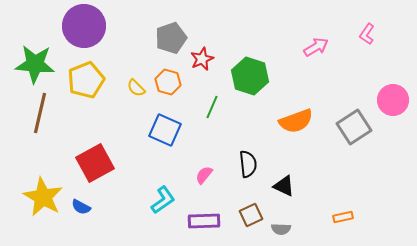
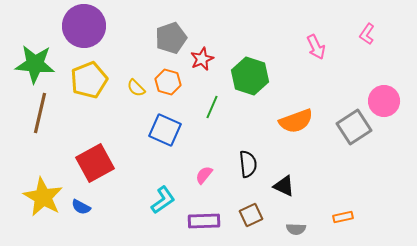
pink arrow: rotated 95 degrees clockwise
yellow pentagon: moved 3 px right
pink circle: moved 9 px left, 1 px down
gray semicircle: moved 15 px right
